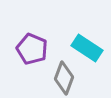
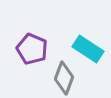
cyan rectangle: moved 1 px right, 1 px down
